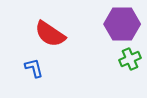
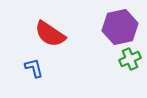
purple hexagon: moved 2 px left, 3 px down; rotated 12 degrees counterclockwise
